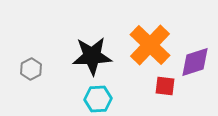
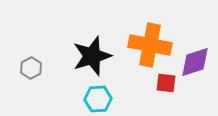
orange cross: rotated 33 degrees counterclockwise
black star: rotated 15 degrees counterclockwise
gray hexagon: moved 1 px up
red square: moved 1 px right, 3 px up
